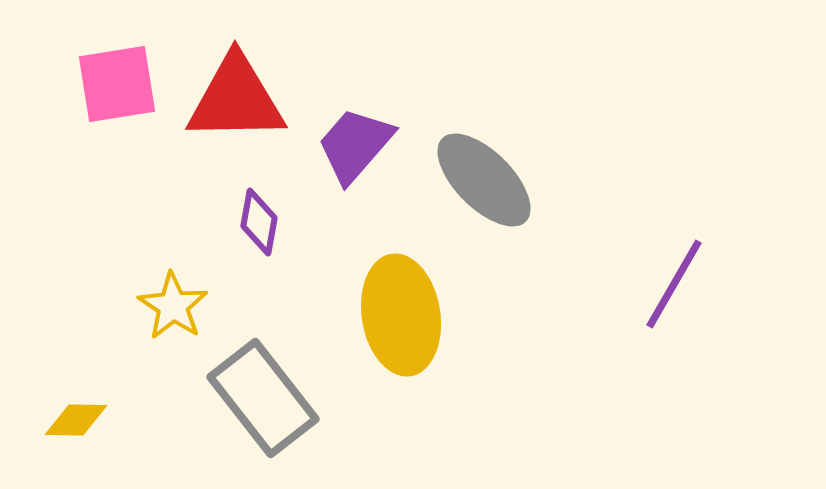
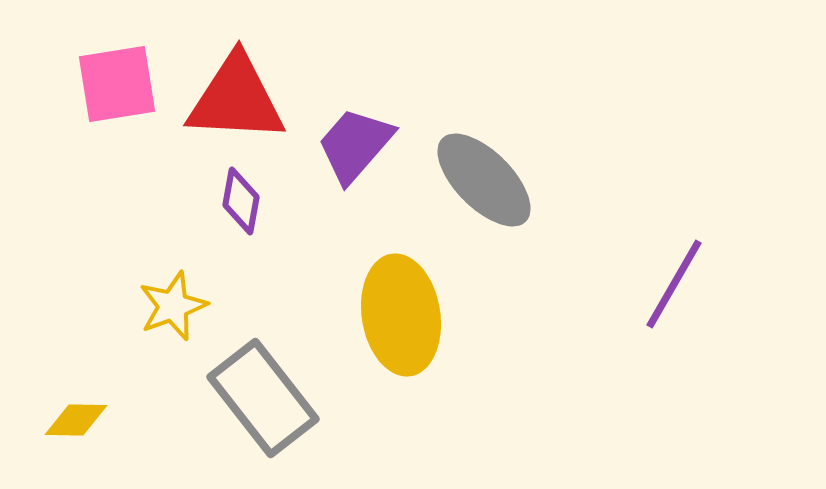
red triangle: rotated 4 degrees clockwise
purple diamond: moved 18 px left, 21 px up
yellow star: rotated 18 degrees clockwise
